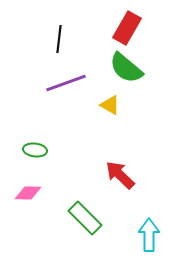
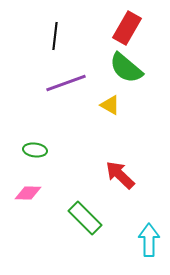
black line: moved 4 px left, 3 px up
cyan arrow: moved 5 px down
